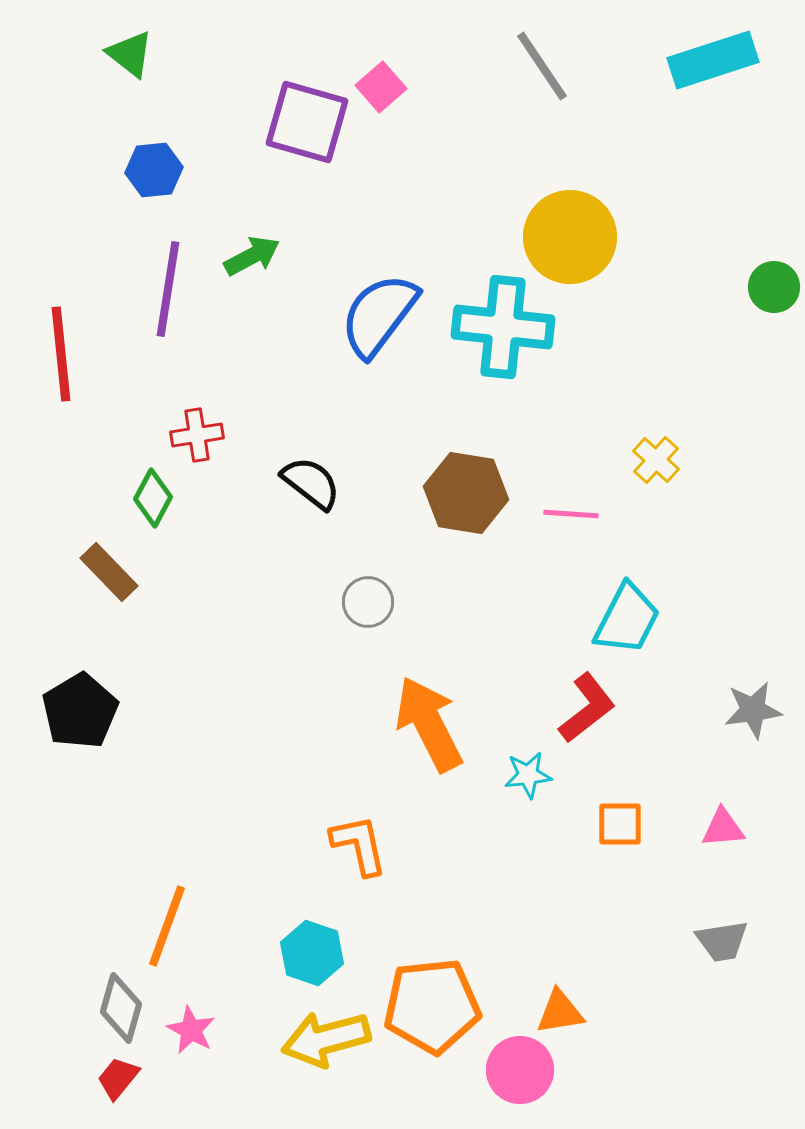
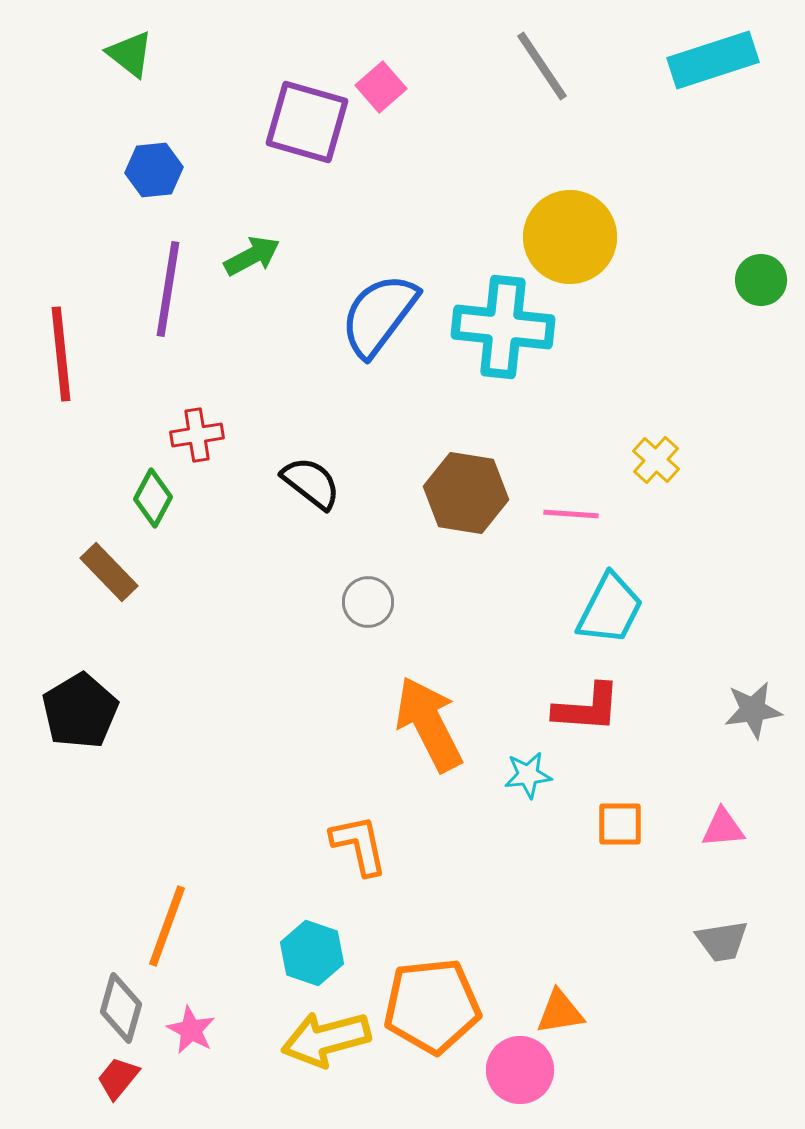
green circle: moved 13 px left, 7 px up
cyan trapezoid: moved 17 px left, 10 px up
red L-shape: rotated 42 degrees clockwise
